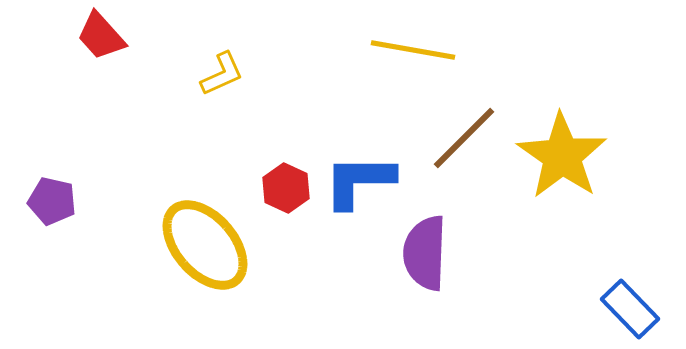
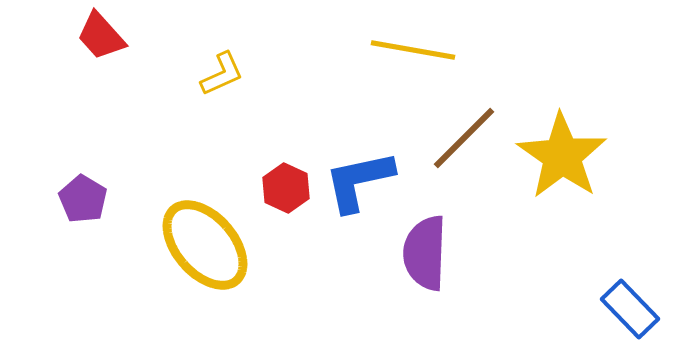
blue L-shape: rotated 12 degrees counterclockwise
purple pentagon: moved 31 px right, 2 px up; rotated 18 degrees clockwise
